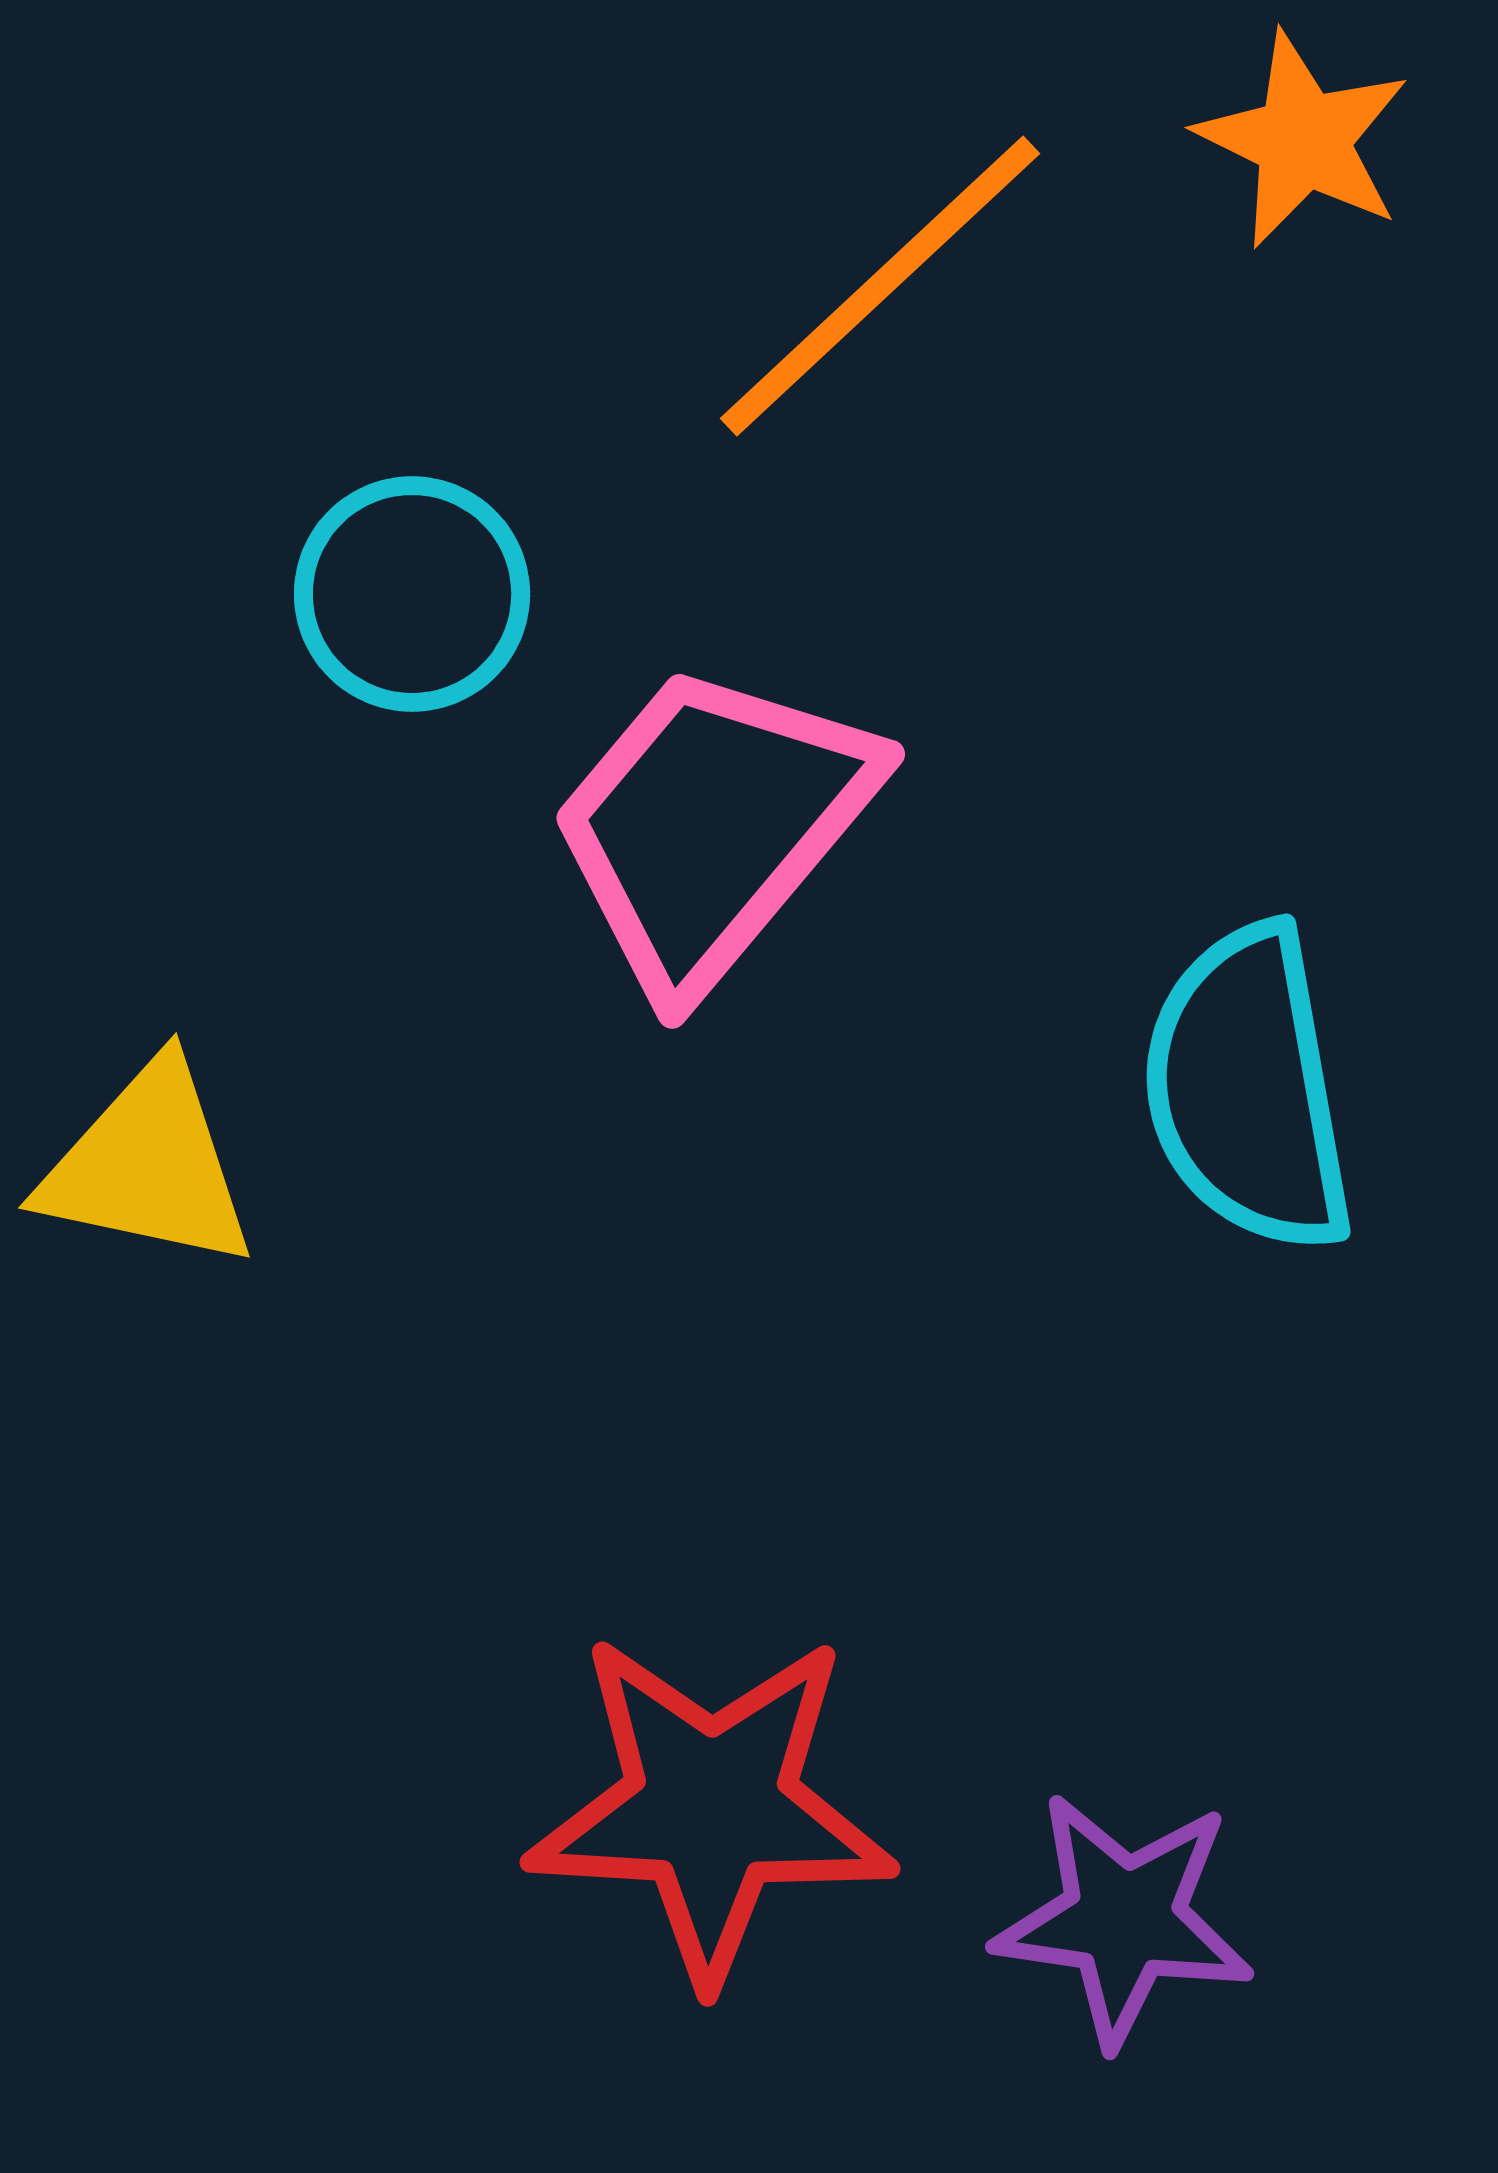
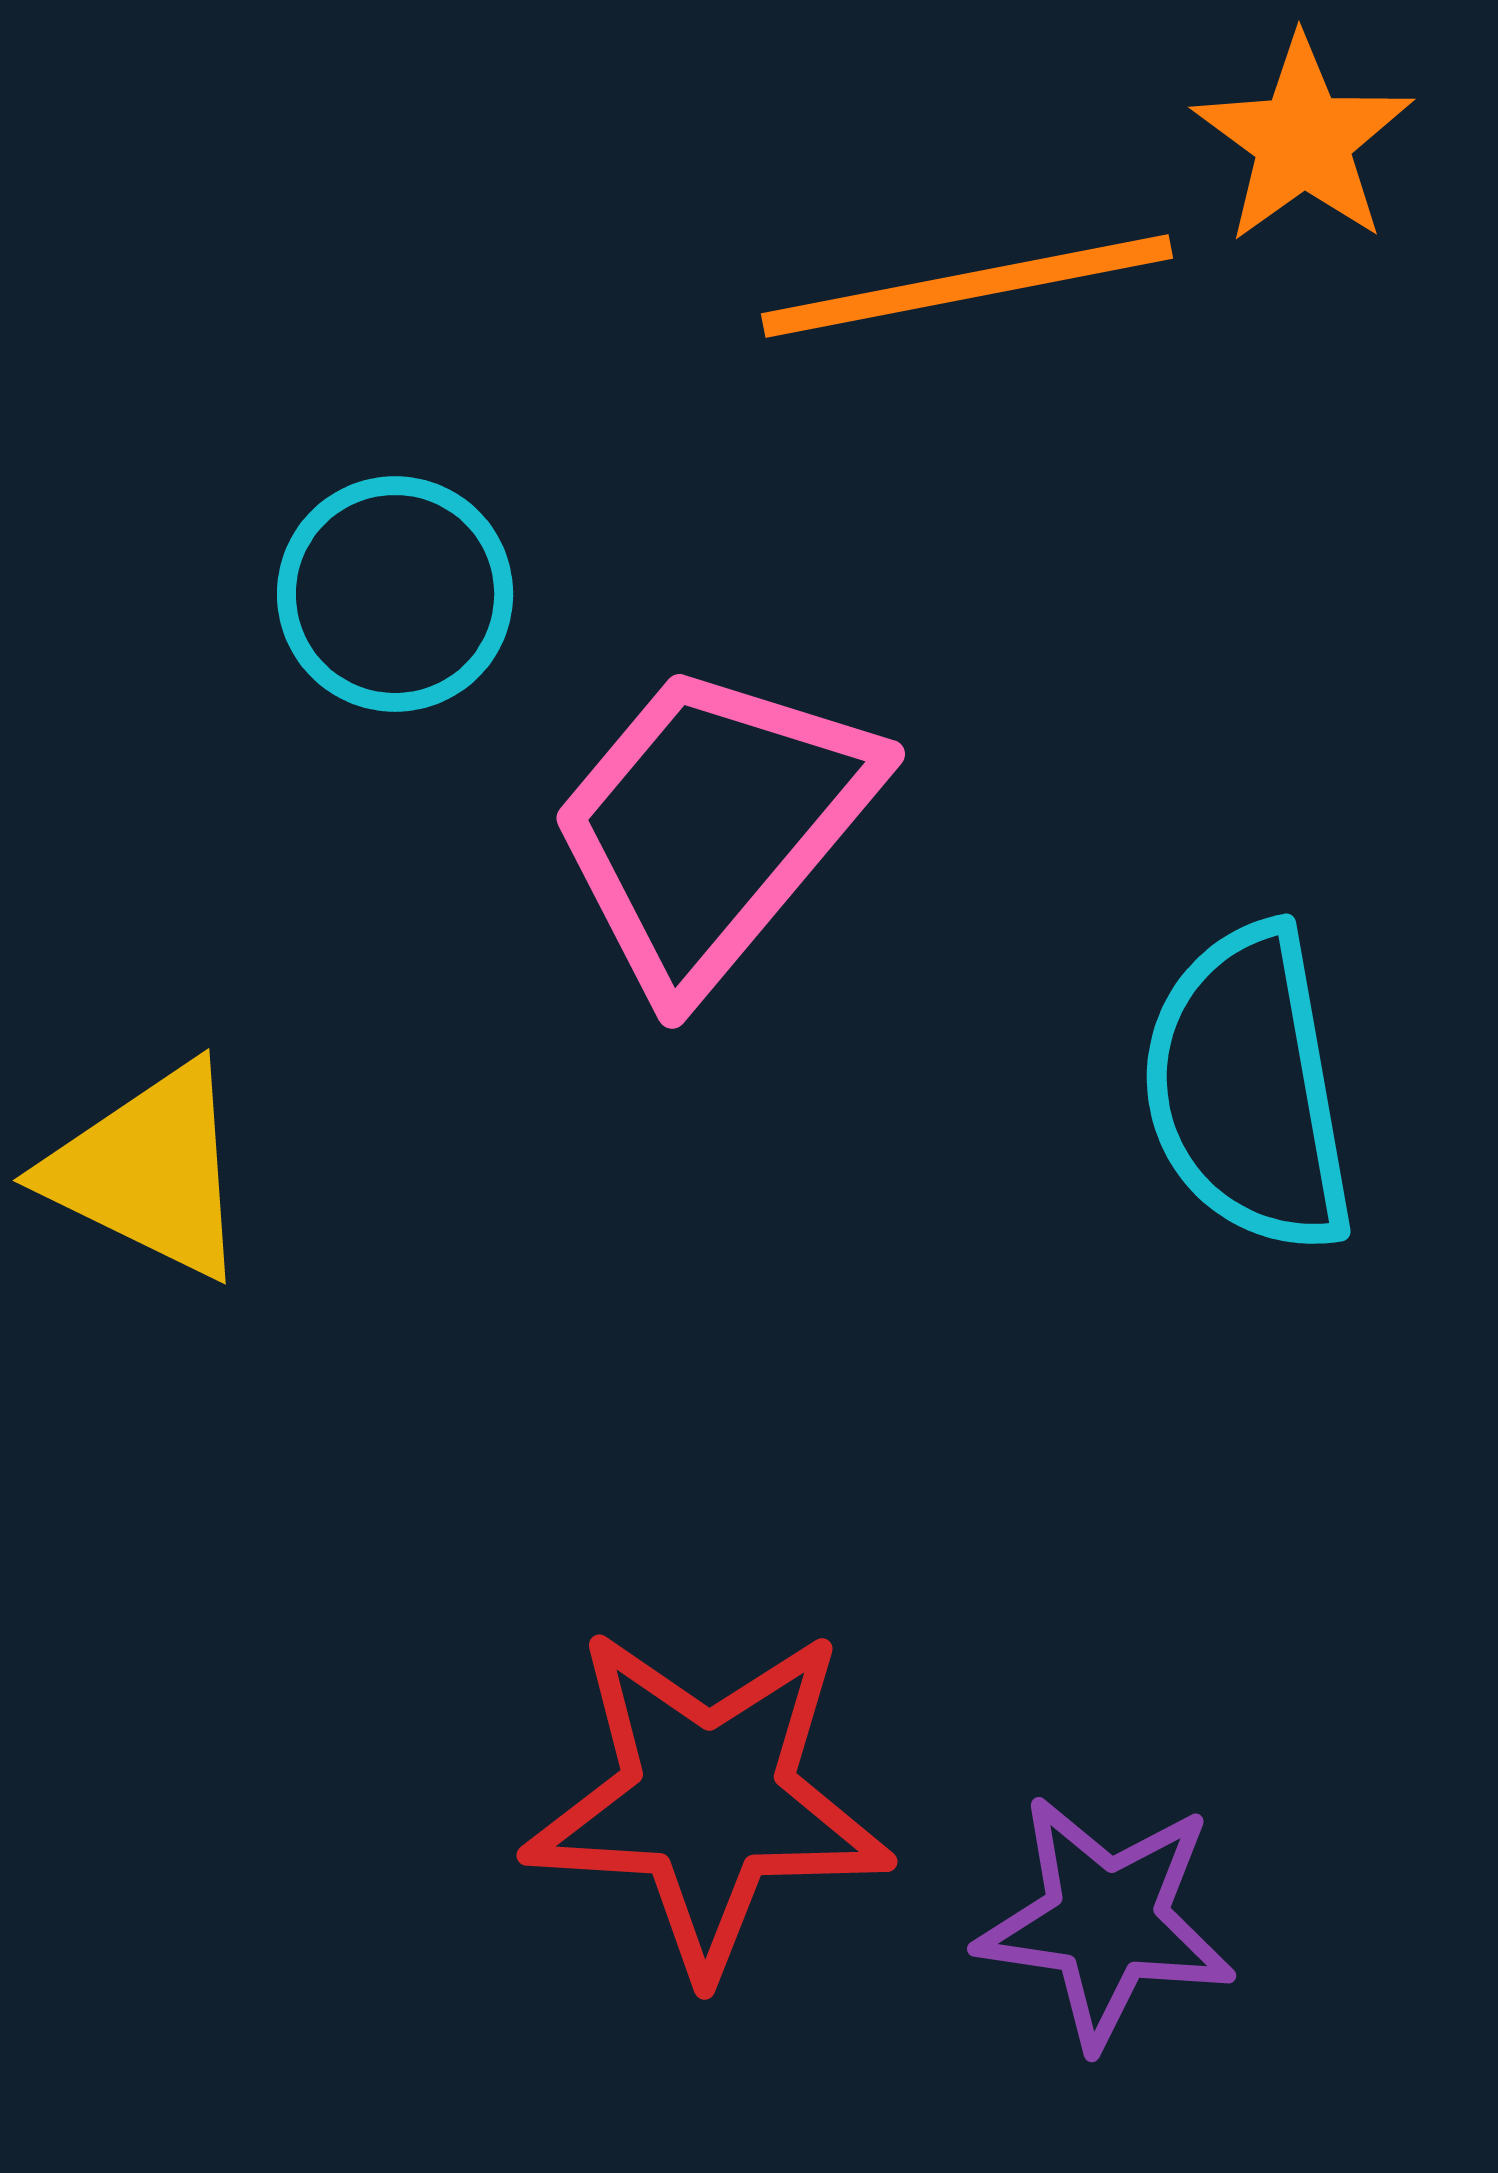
orange star: rotated 10 degrees clockwise
orange line: moved 87 px right; rotated 32 degrees clockwise
cyan circle: moved 17 px left
yellow triangle: moved 1 px right, 5 px down; rotated 14 degrees clockwise
red star: moved 3 px left, 7 px up
purple star: moved 18 px left, 2 px down
